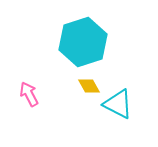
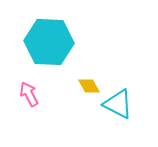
cyan hexagon: moved 34 px left; rotated 21 degrees clockwise
